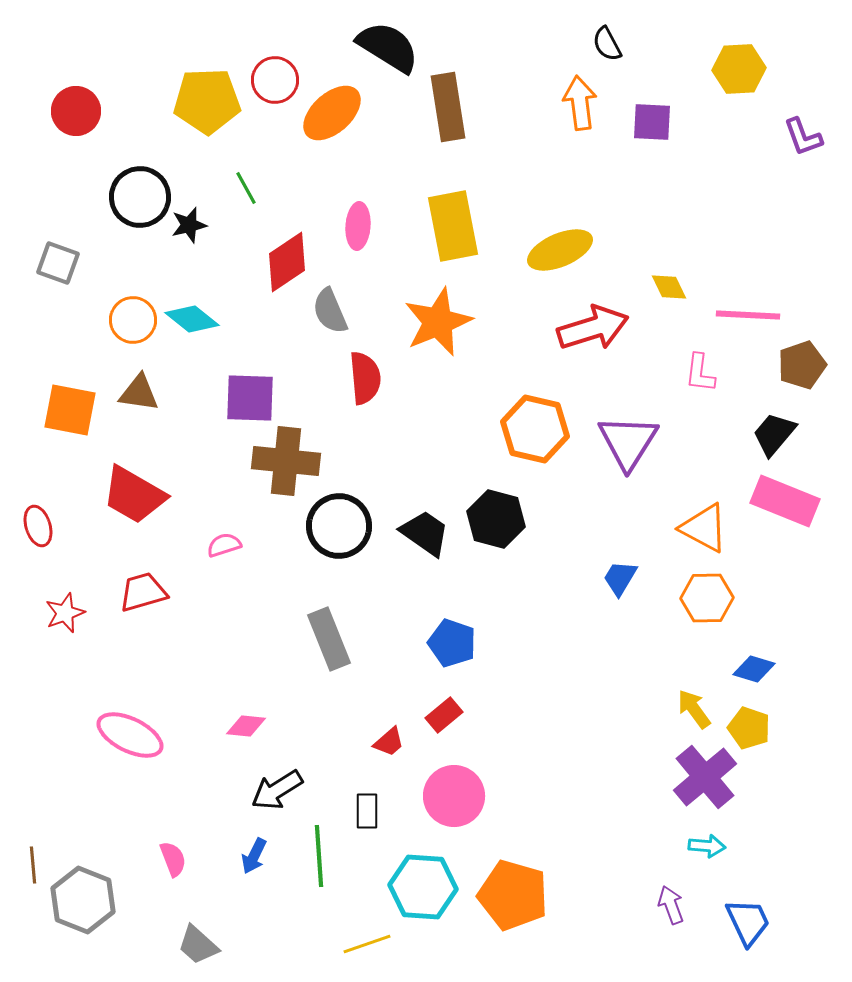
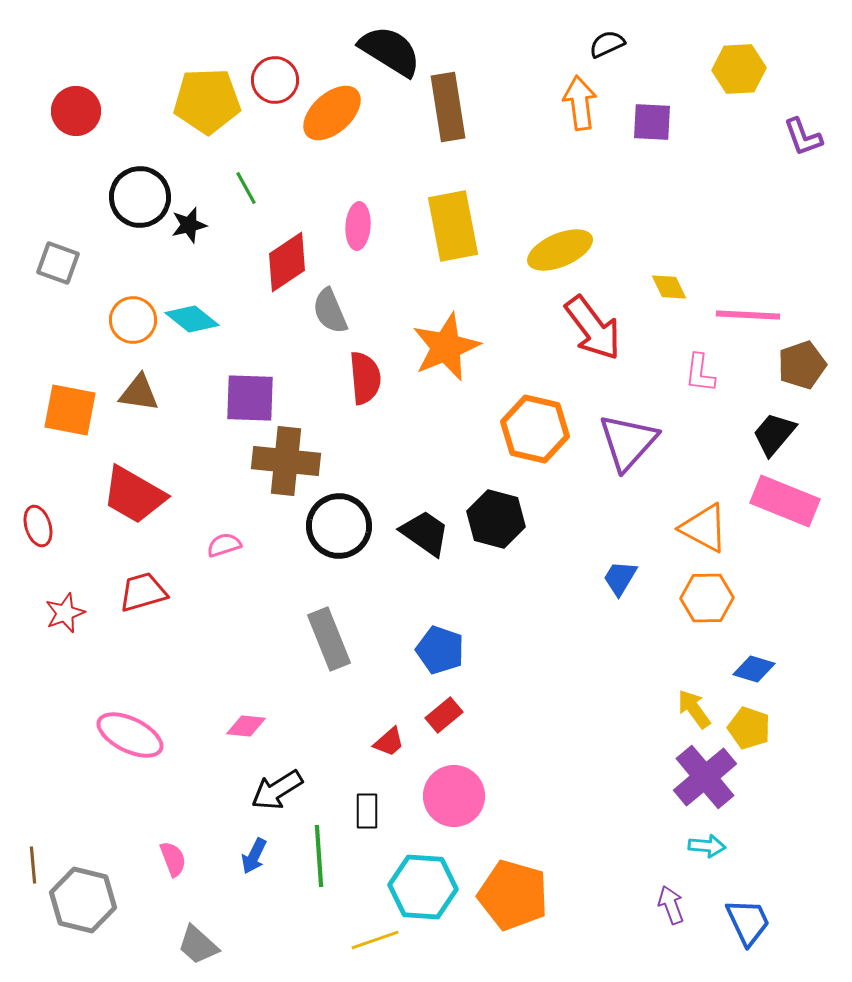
black semicircle at (607, 44): rotated 93 degrees clockwise
black semicircle at (388, 47): moved 2 px right, 4 px down
orange star at (438, 322): moved 8 px right, 25 px down
red arrow at (593, 328): rotated 70 degrees clockwise
purple triangle at (628, 442): rotated 10 degrees clockwise
blue pentagon at (452, 643): moved 12 px left, 7 px down
gray hexagon at (83, 900): rotated 8 degrees counterclockwise
yellow line at (367, 944): moved 8 px right, 4 px up
